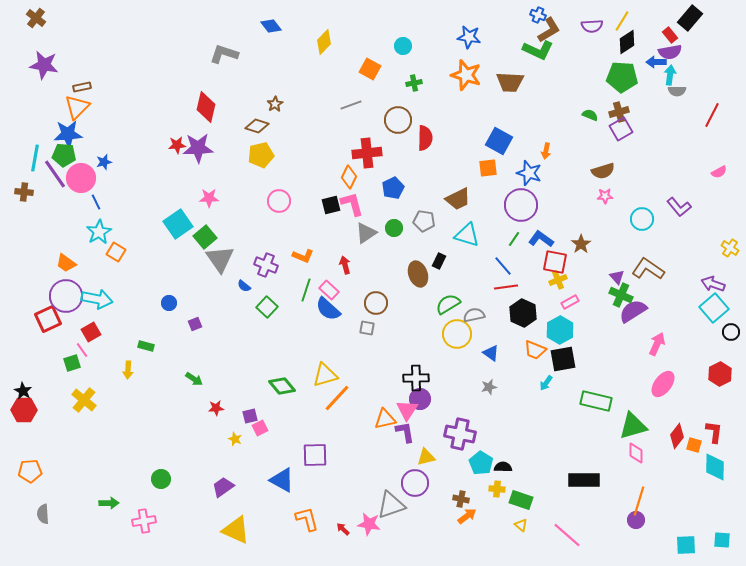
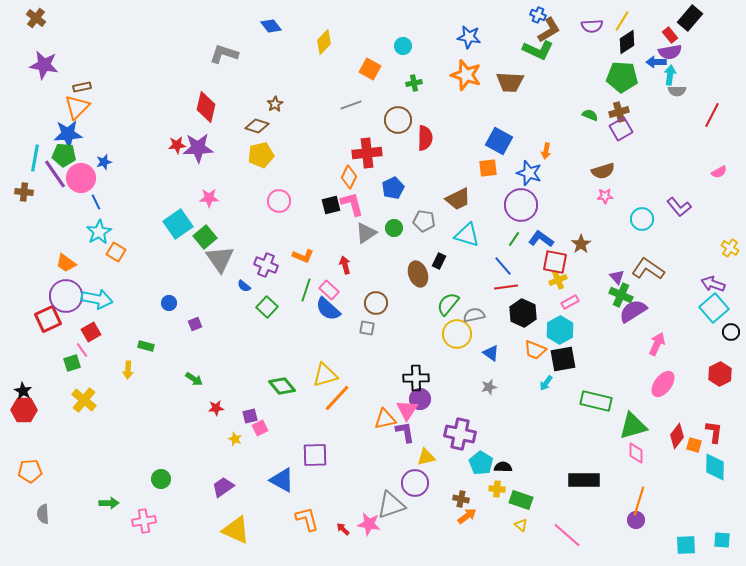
green semicircle at (448, 304): rotated 20 degrees counterclockwise
